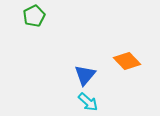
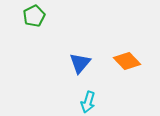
blue triangle: moved 5 px left, 12 px up
cyan arrow: rotated 65 degrees clockwise
